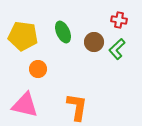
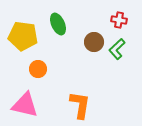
green ellipse: moved 5 px left, 8 px up
orange L-shape: moved 3 px right, 2 px up
